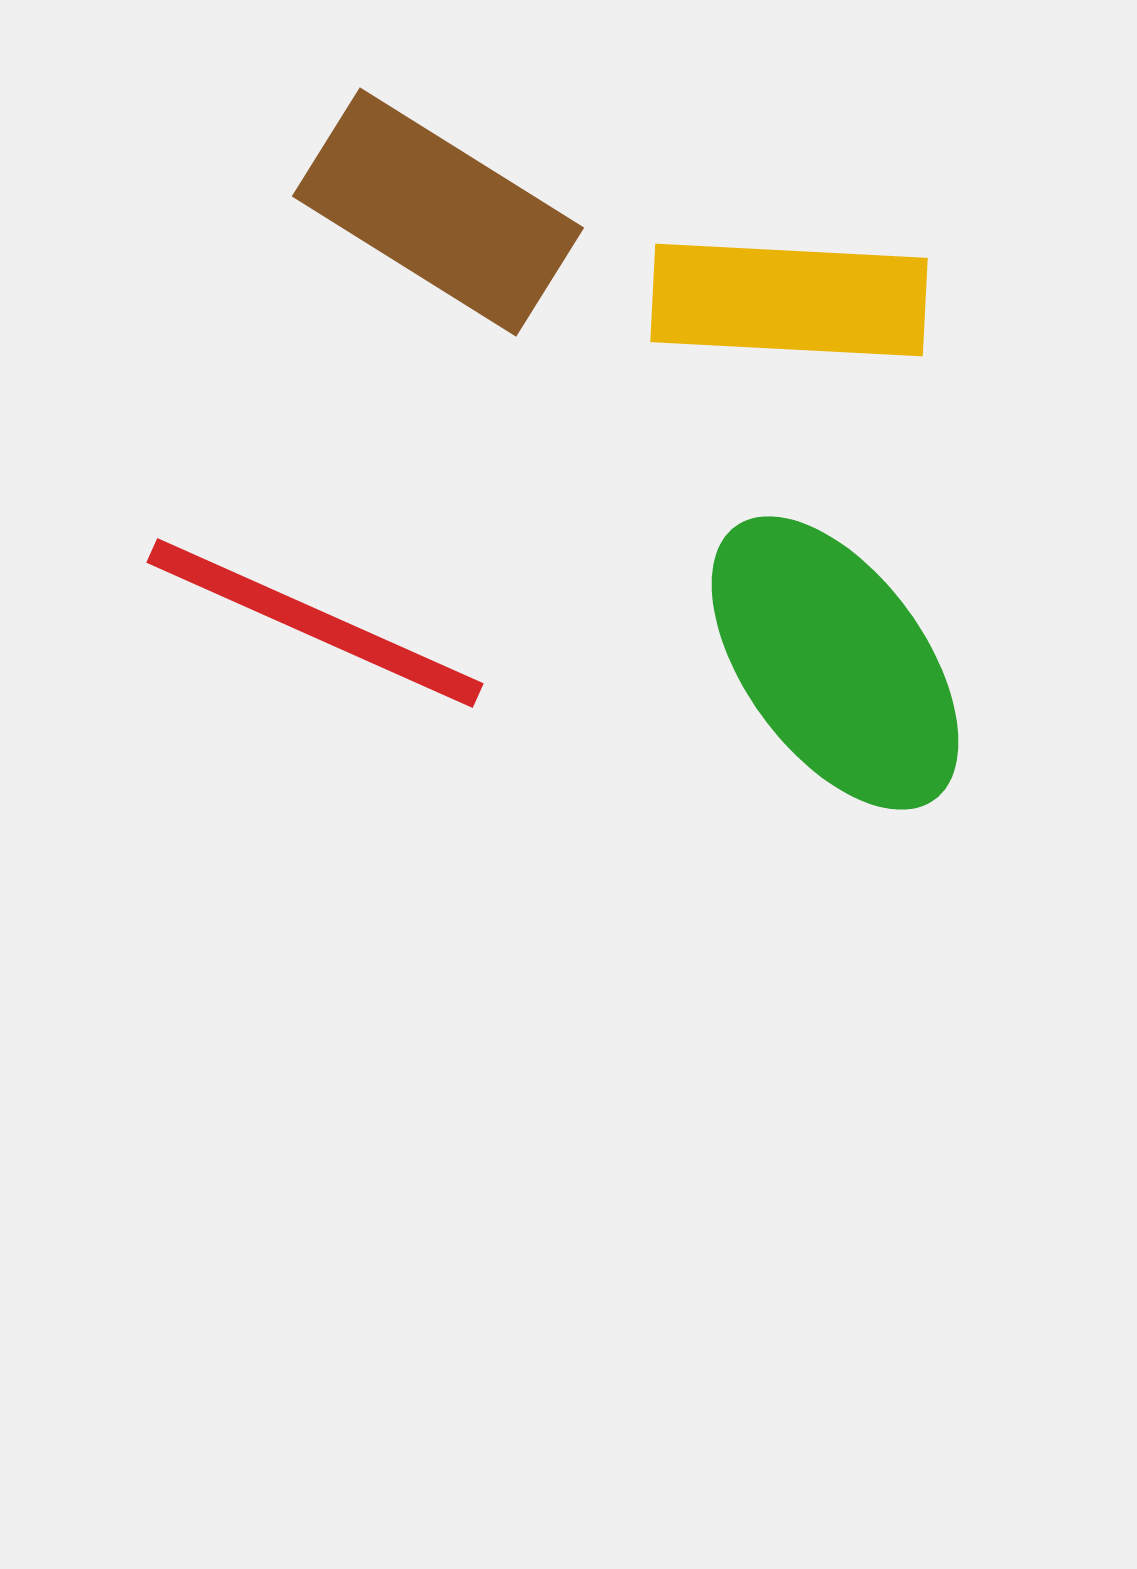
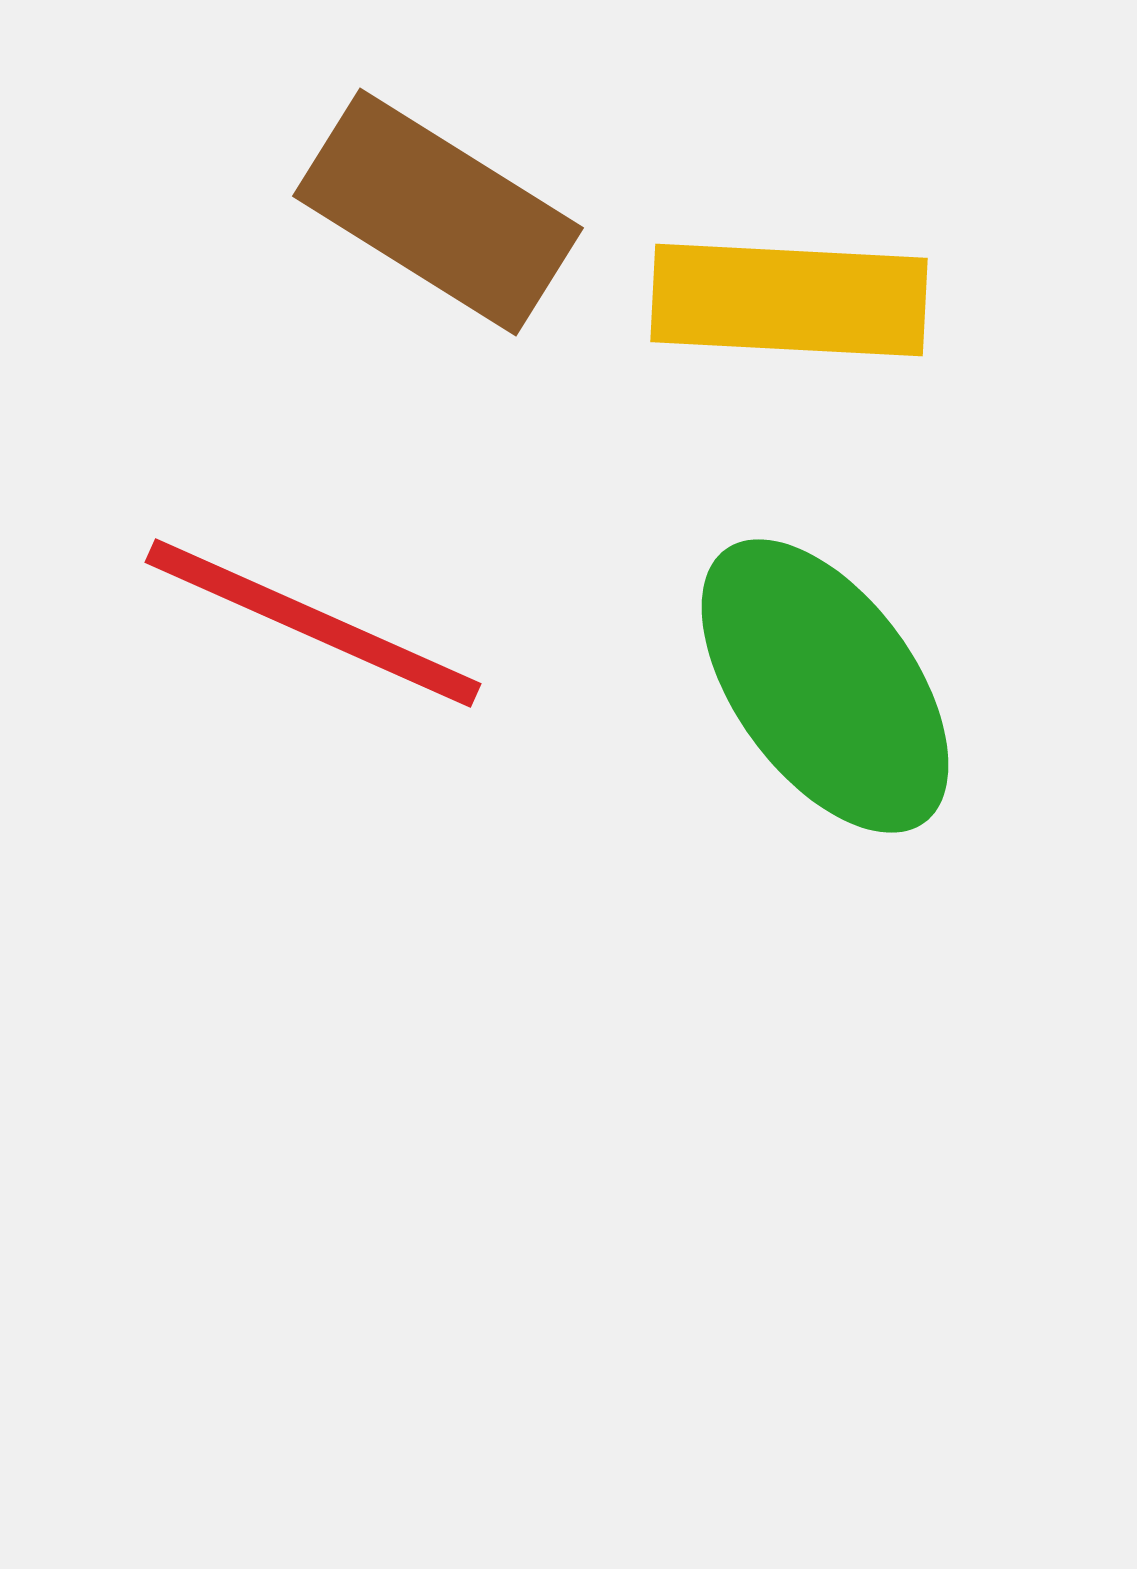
red line: moved 2 px left
green ellipse: moved 10 px left, 23 px down
